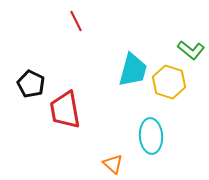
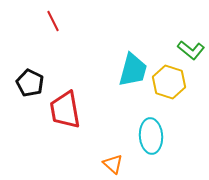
red line: moved 23 px left
black pentagon: moved 1 px left, 1 px up
